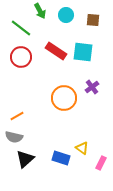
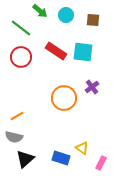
green arrow: rotated 21 degrees counterclockwise
